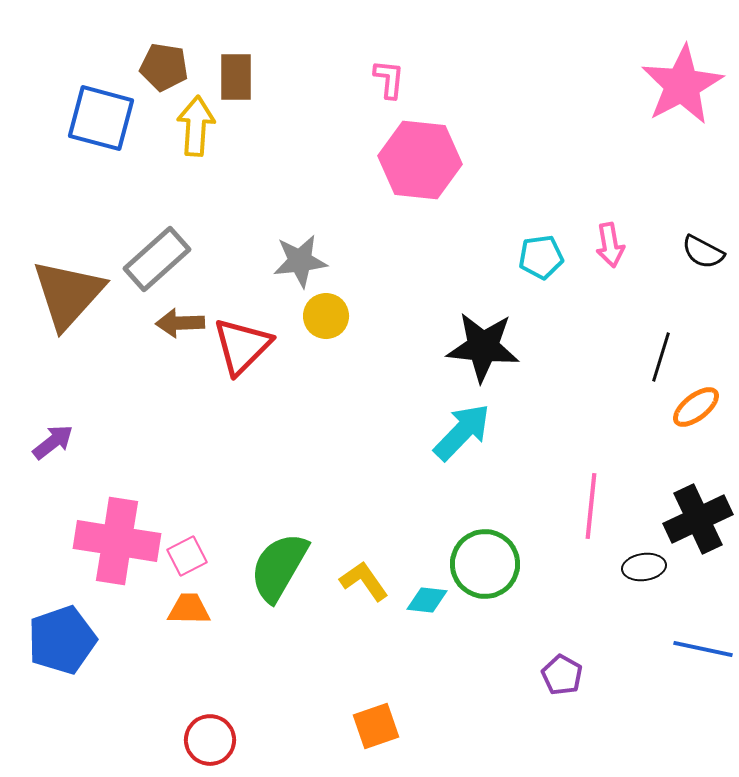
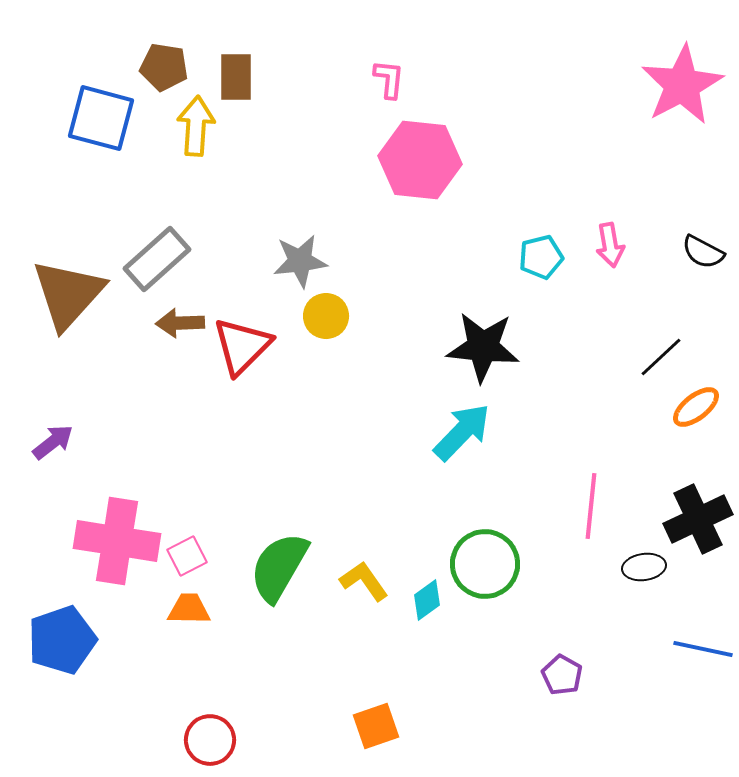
cyan pentagon: rotated 6 degrees counterclockwise
black line: rotated 30 degrees clockwise
cyan diamond: rotated 42 degrees counterclockwise
